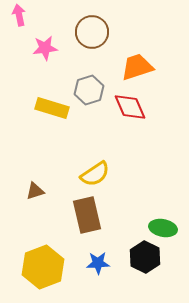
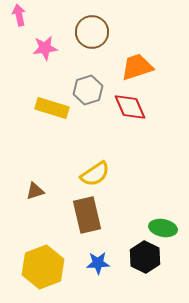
gray hexagon: moved 1 px left
